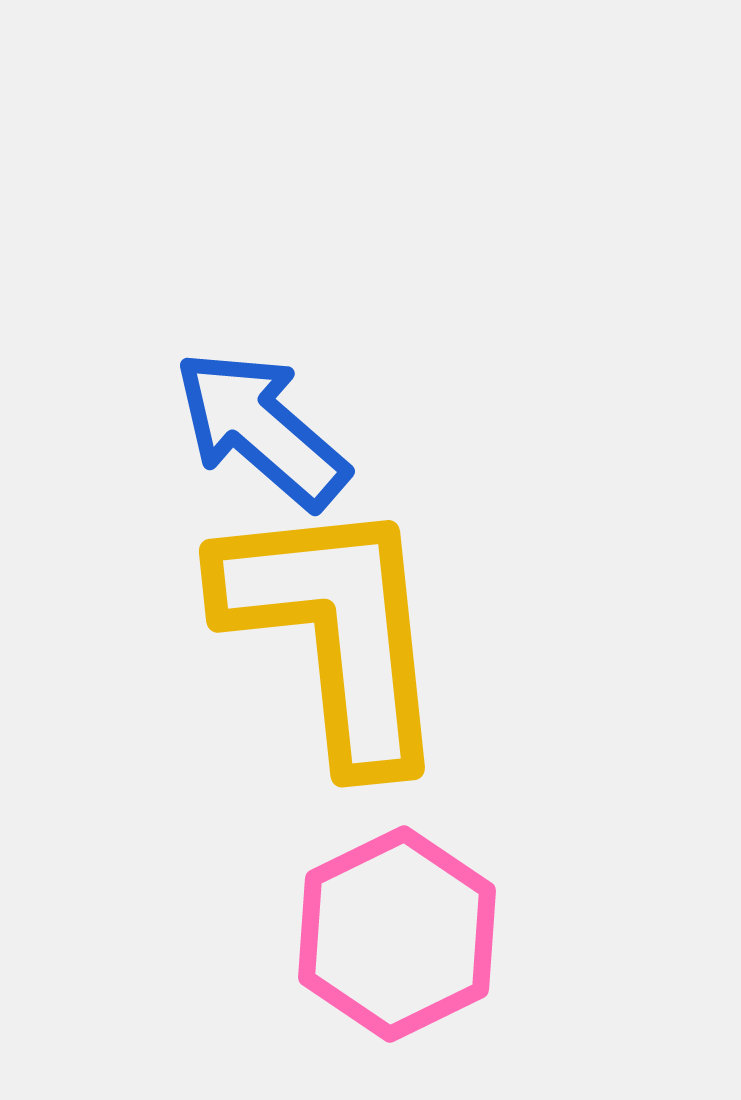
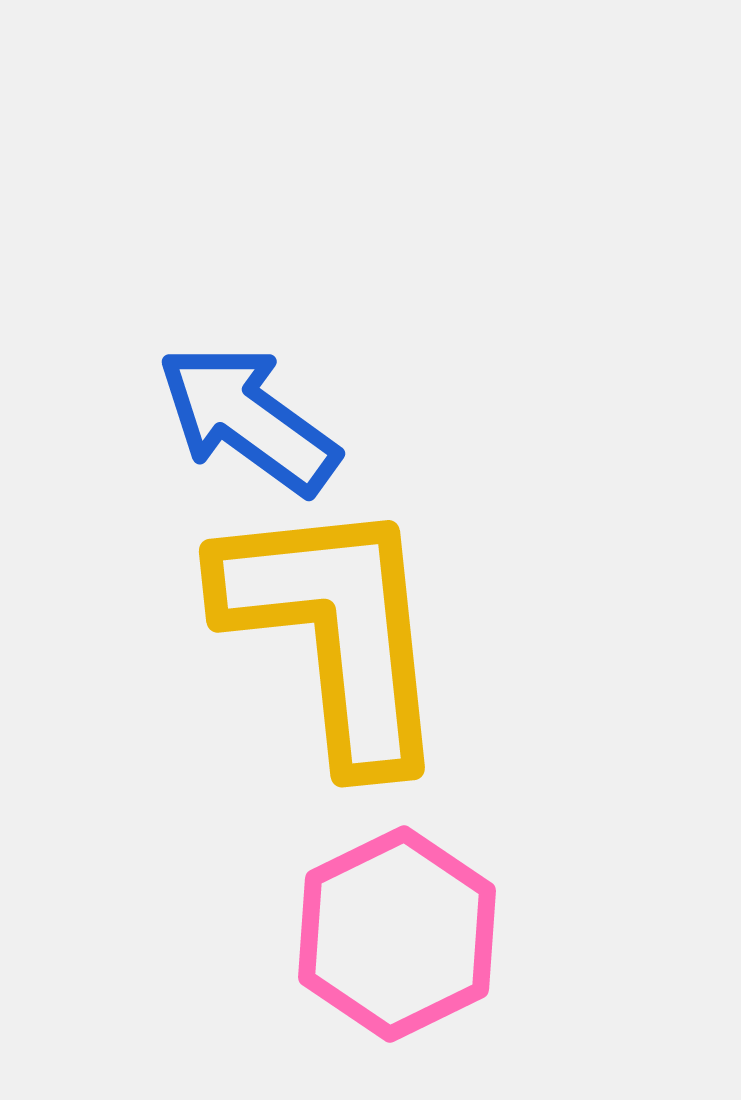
blue arrow: moved 13 px left, 10 px up; rotated 5 degrees counterclockwise
